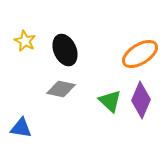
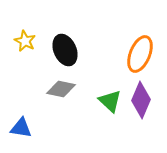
orange ellipse: rotated 36 degrees counterclockwise
